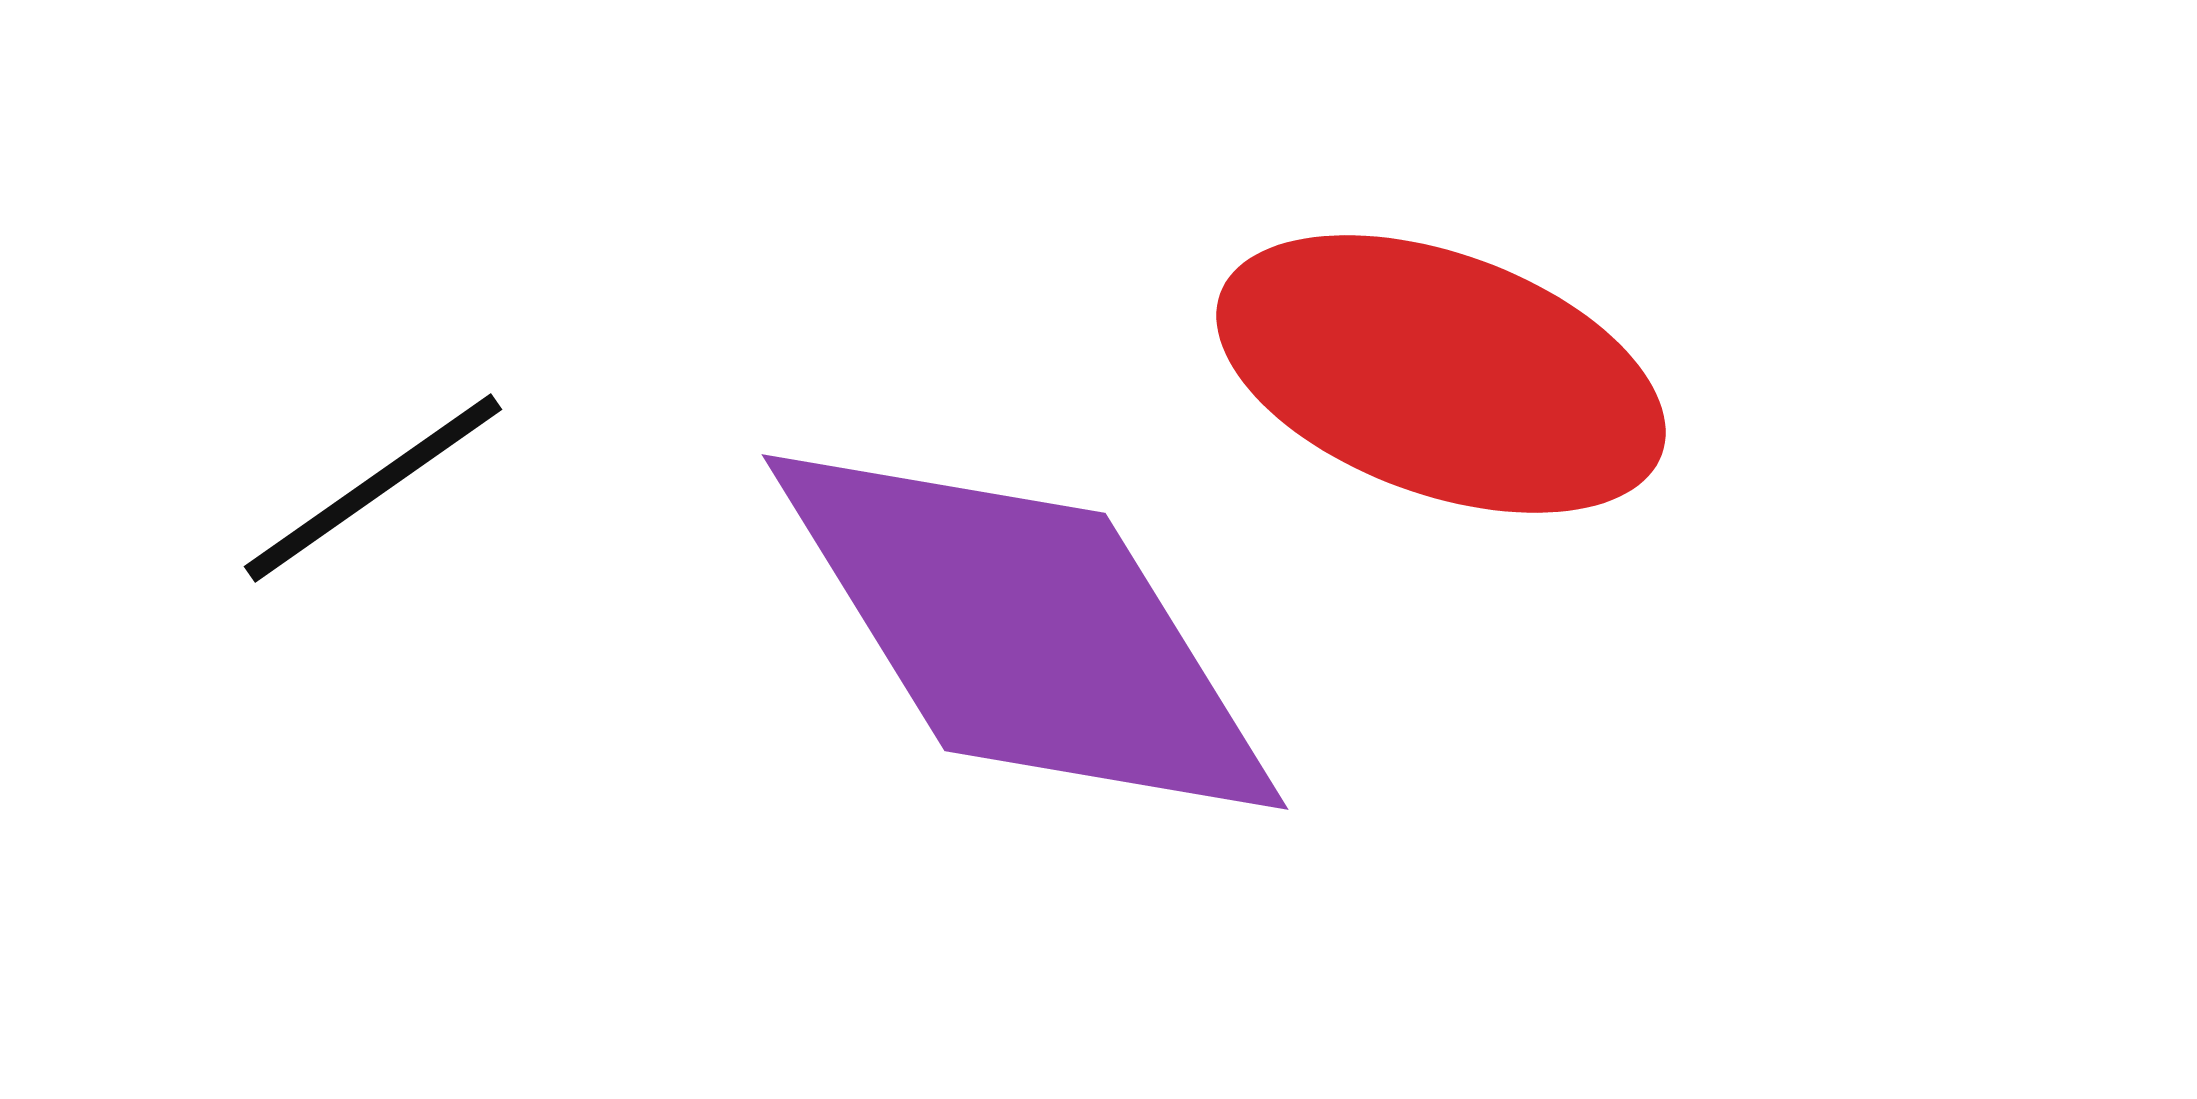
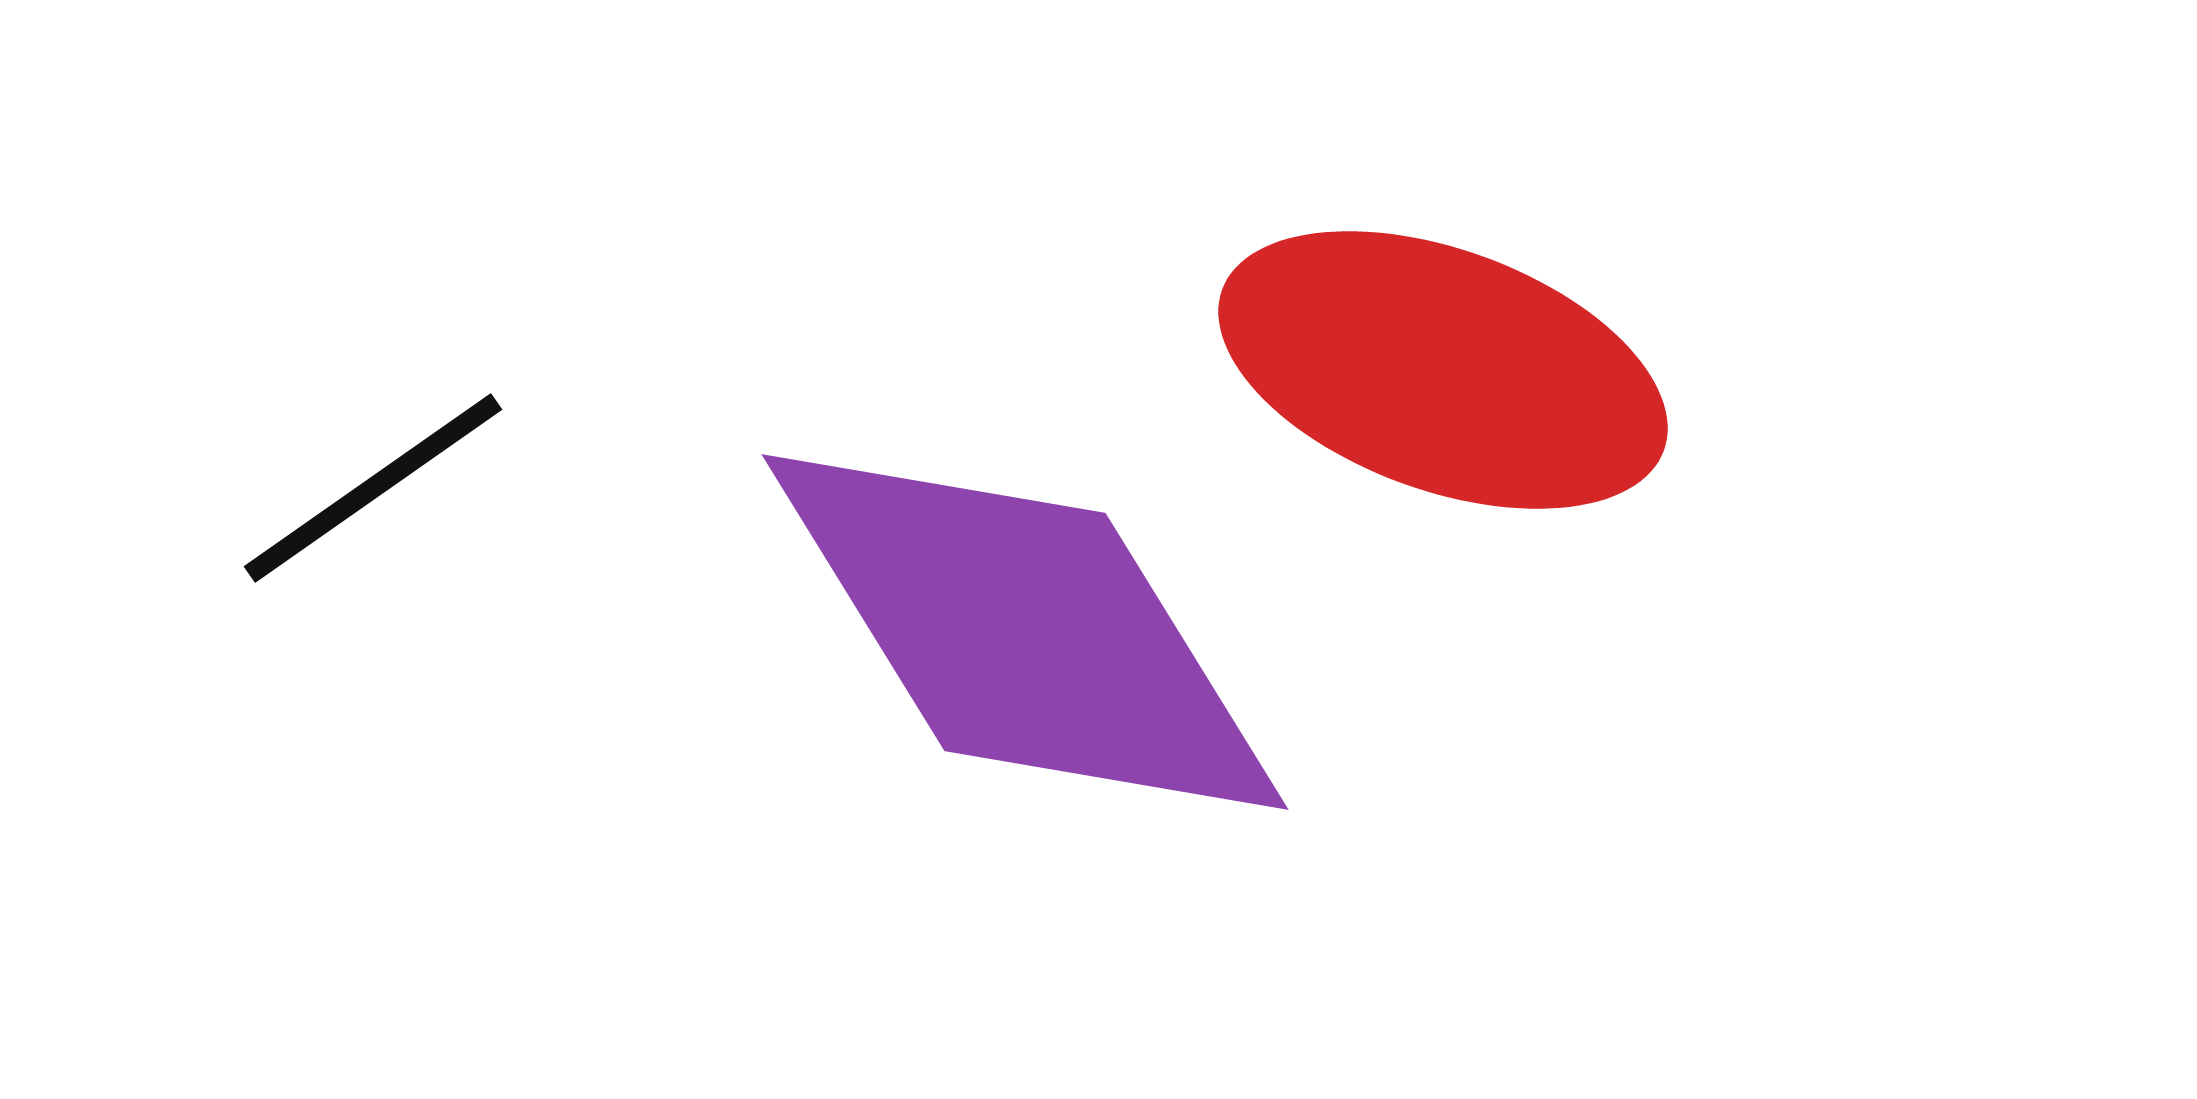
red ellipse: moved 2 px right, 4 px up
